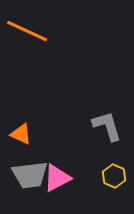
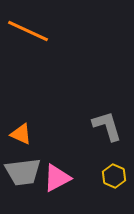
orange line: moved 1 px right
gray trapezoid: moved 7 px left, 3 px up
